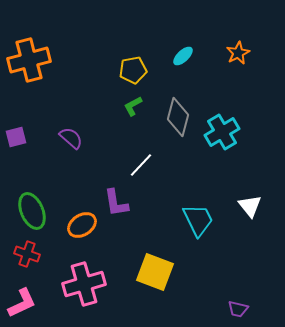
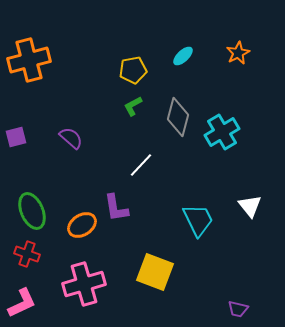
purple L-shape: moved 5 px down
